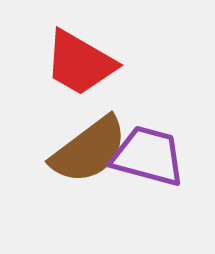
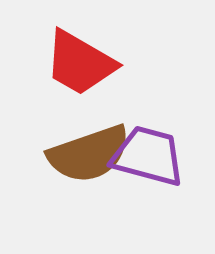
brown semicircle: moved 4 px down; rotated 18 degrees clockwise
